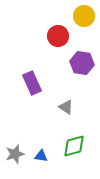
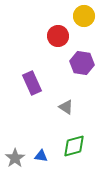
gray star: moved 4 px down; rotated 18 degrees counterclockwise
